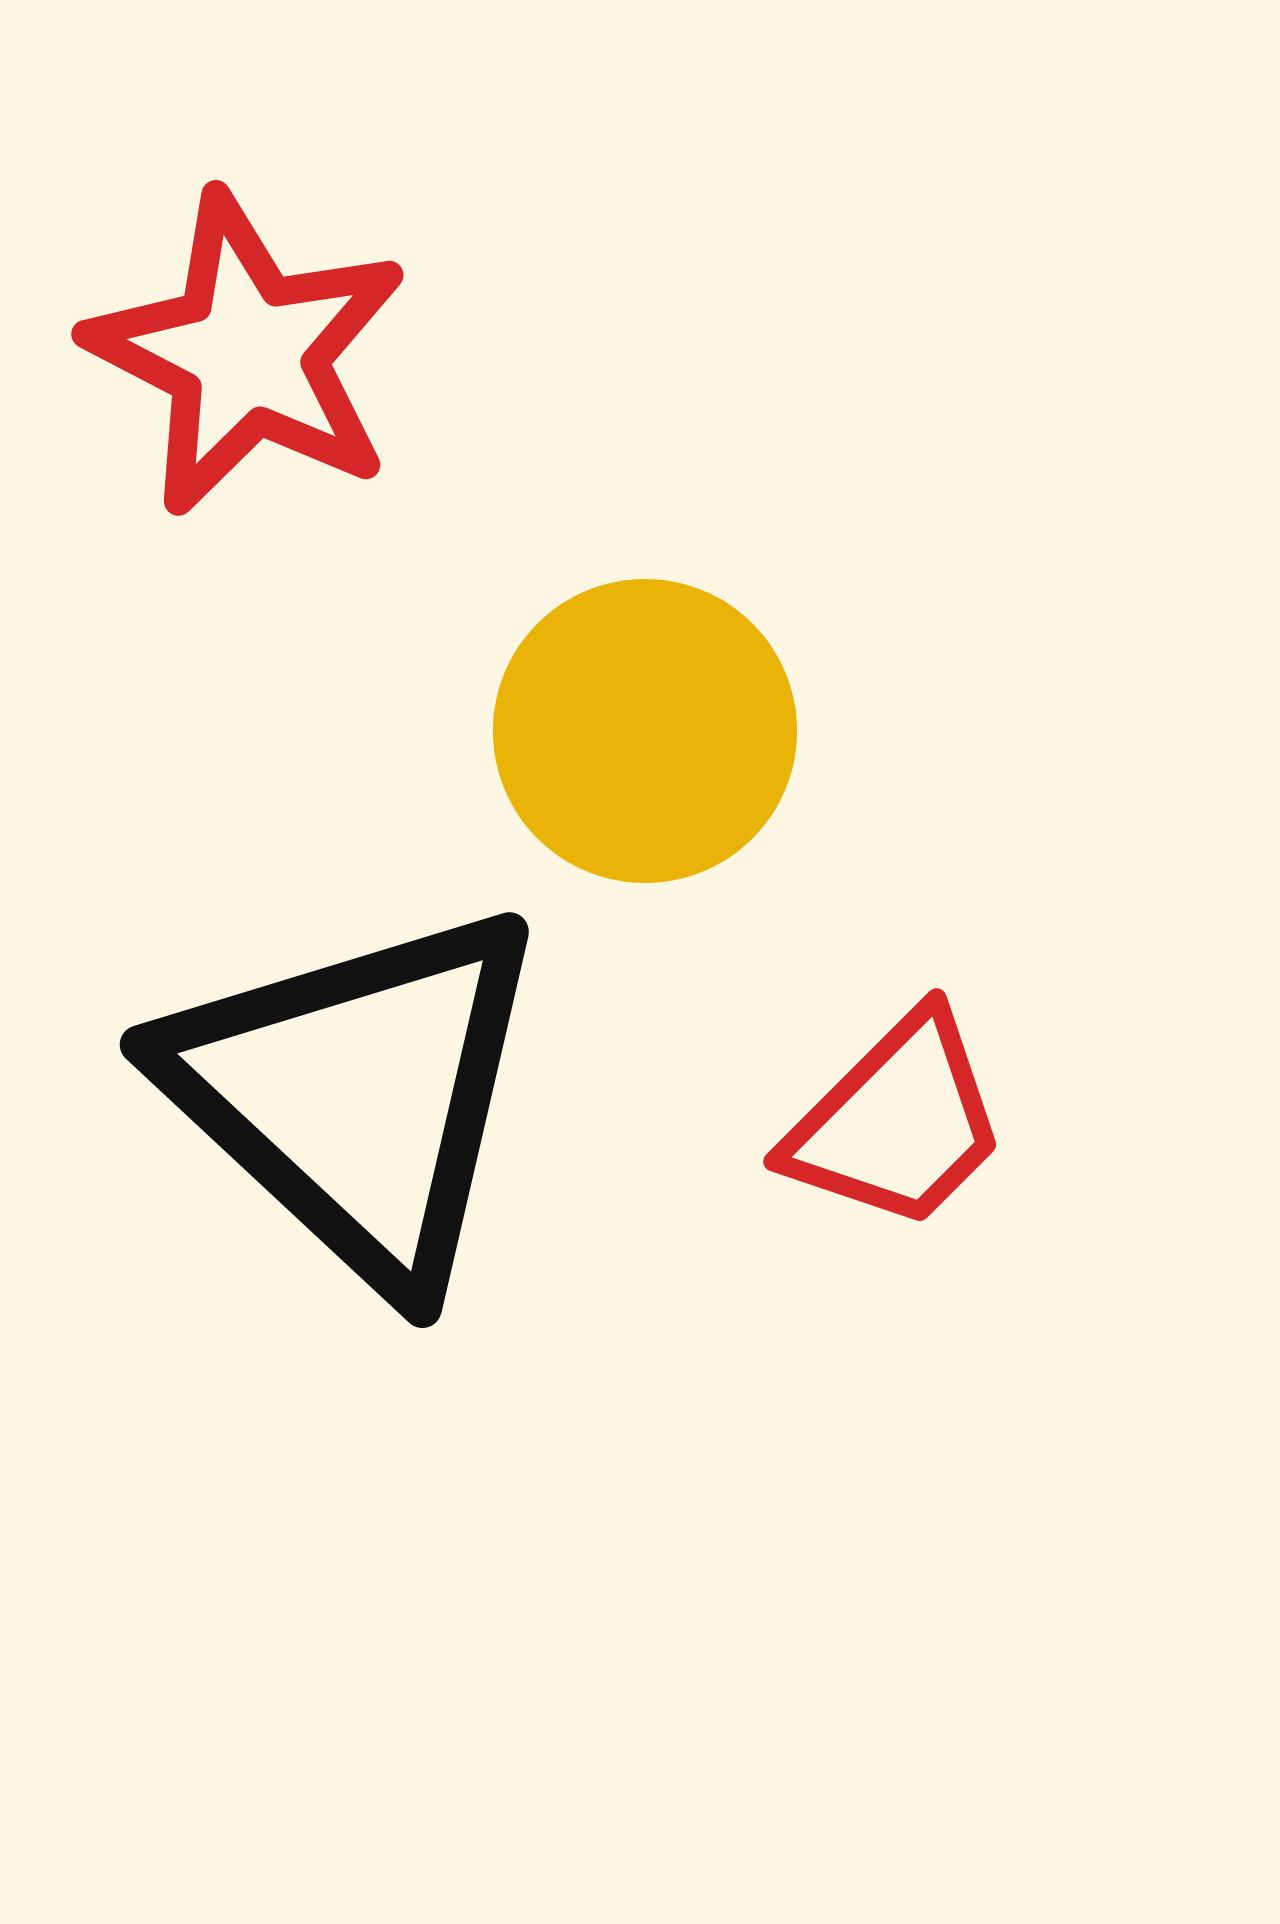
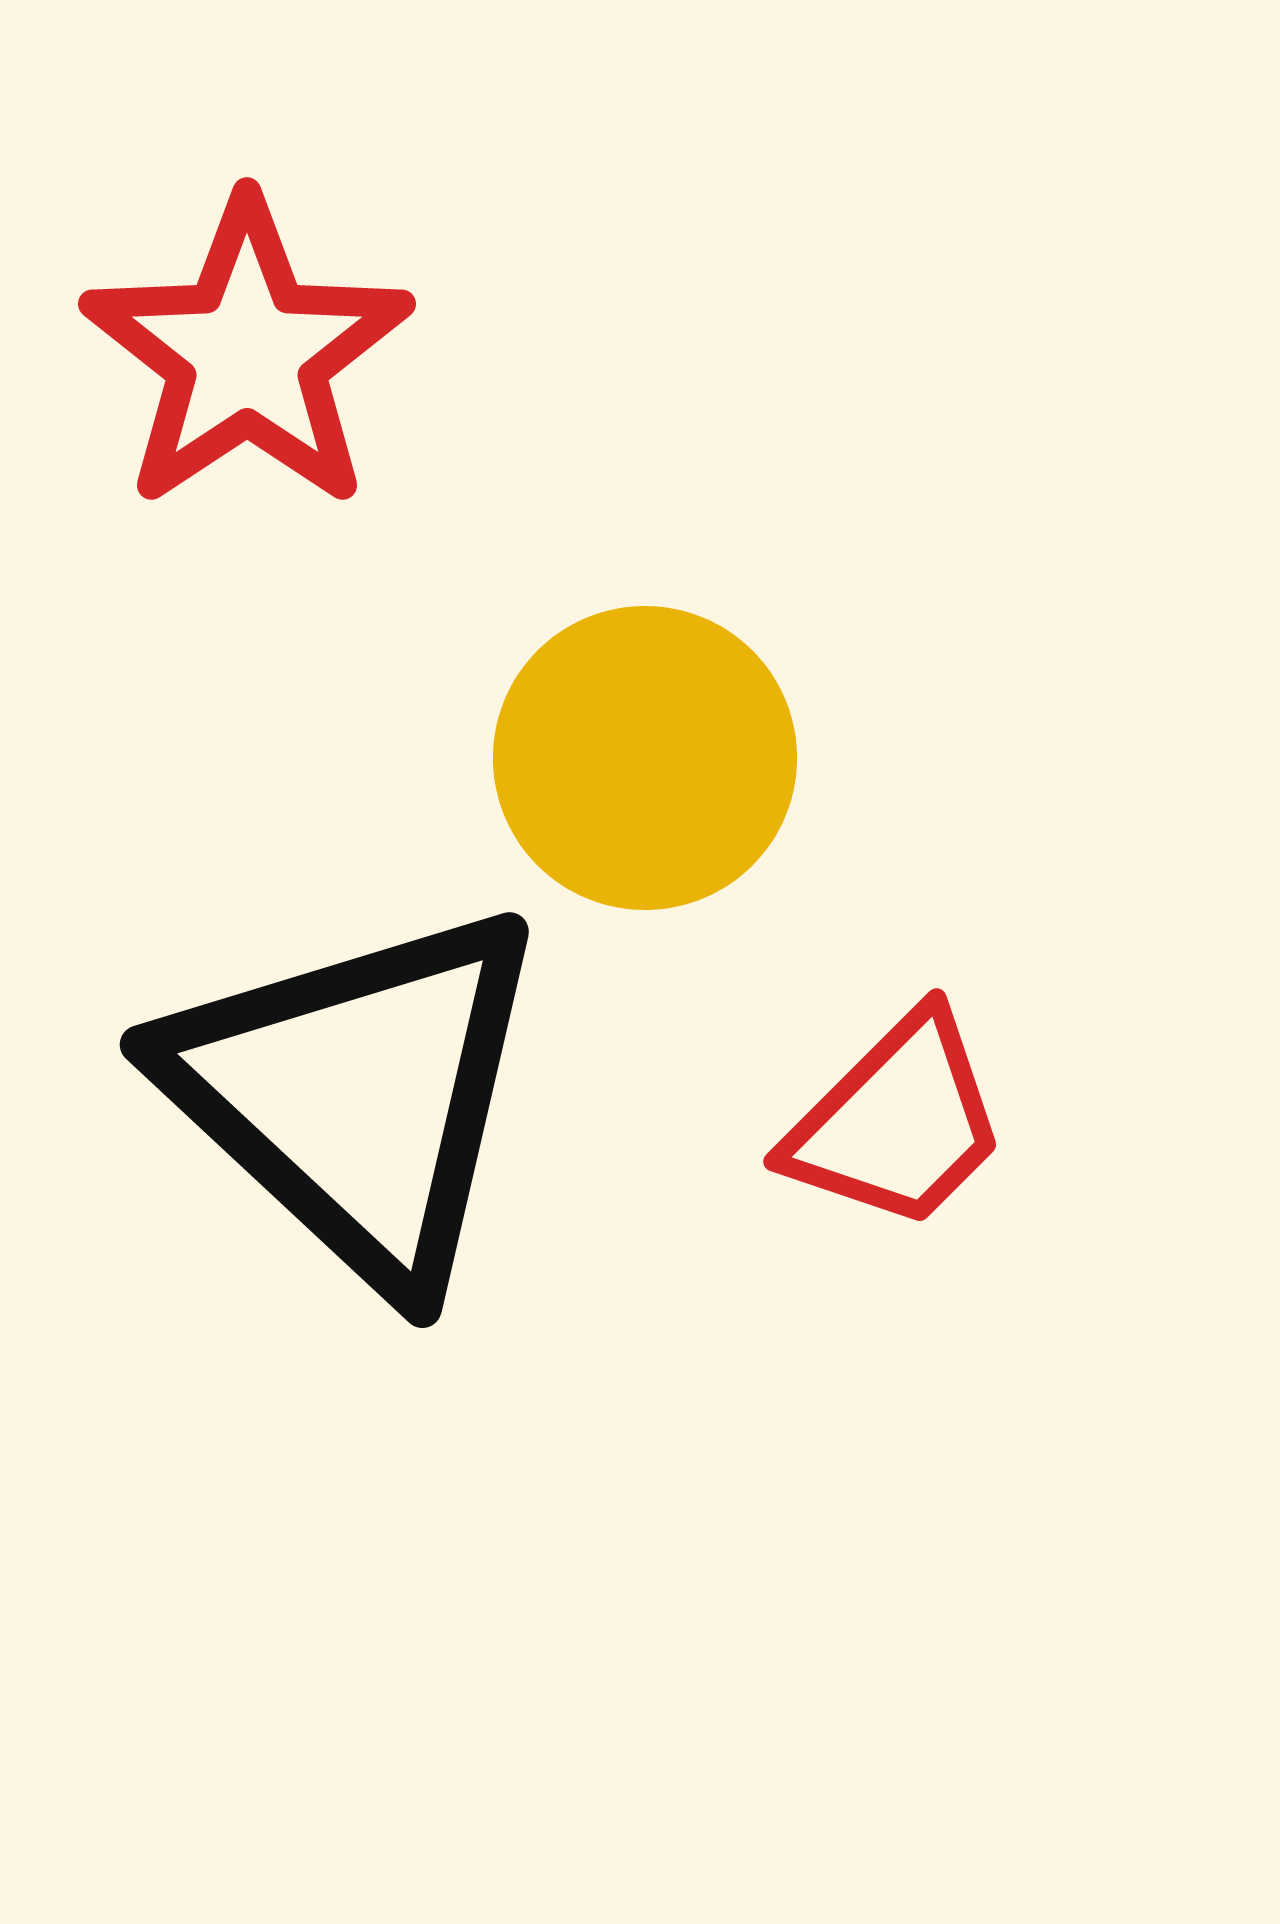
red star: rotated 11 degrees clockwise
yellow circle: moved 27 px down
